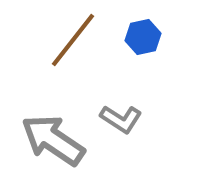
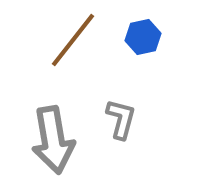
gray L-shape: rotated 108 degrees counterclockwise
gray arrow: rotated 134 degrees counterclockwise
